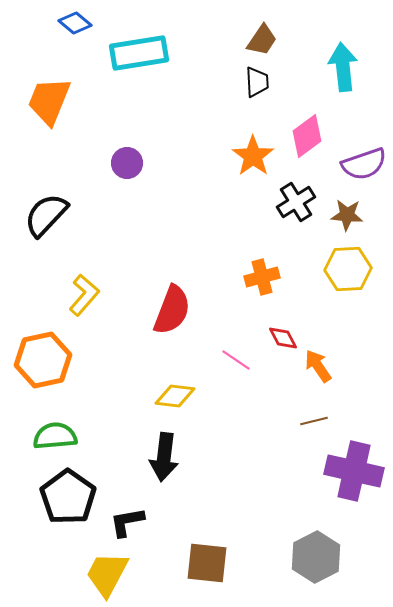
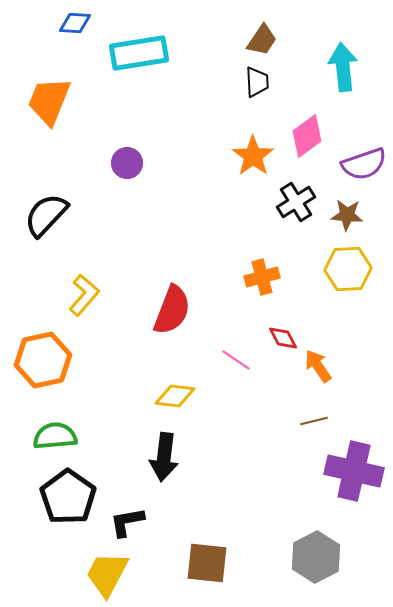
blue diamond: rotated 36 degrees counterclockwise
